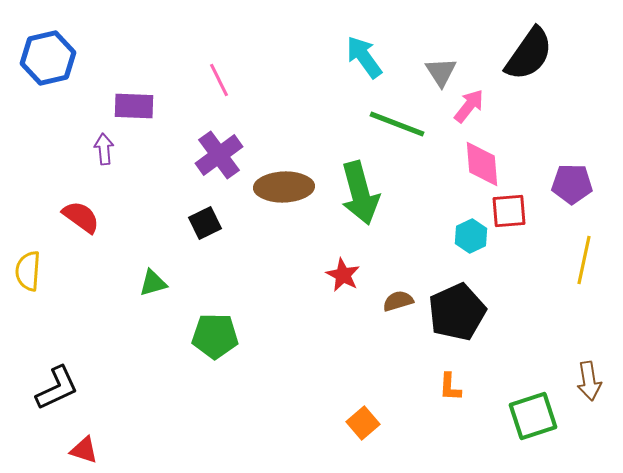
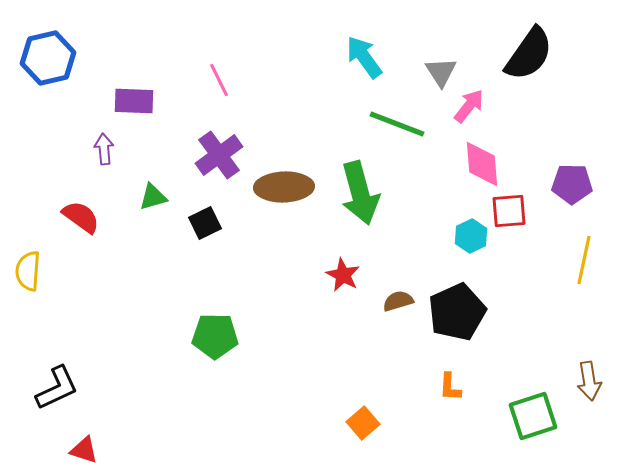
purple rectangle: moved 5 px up
green triangle: moved 86 px up
